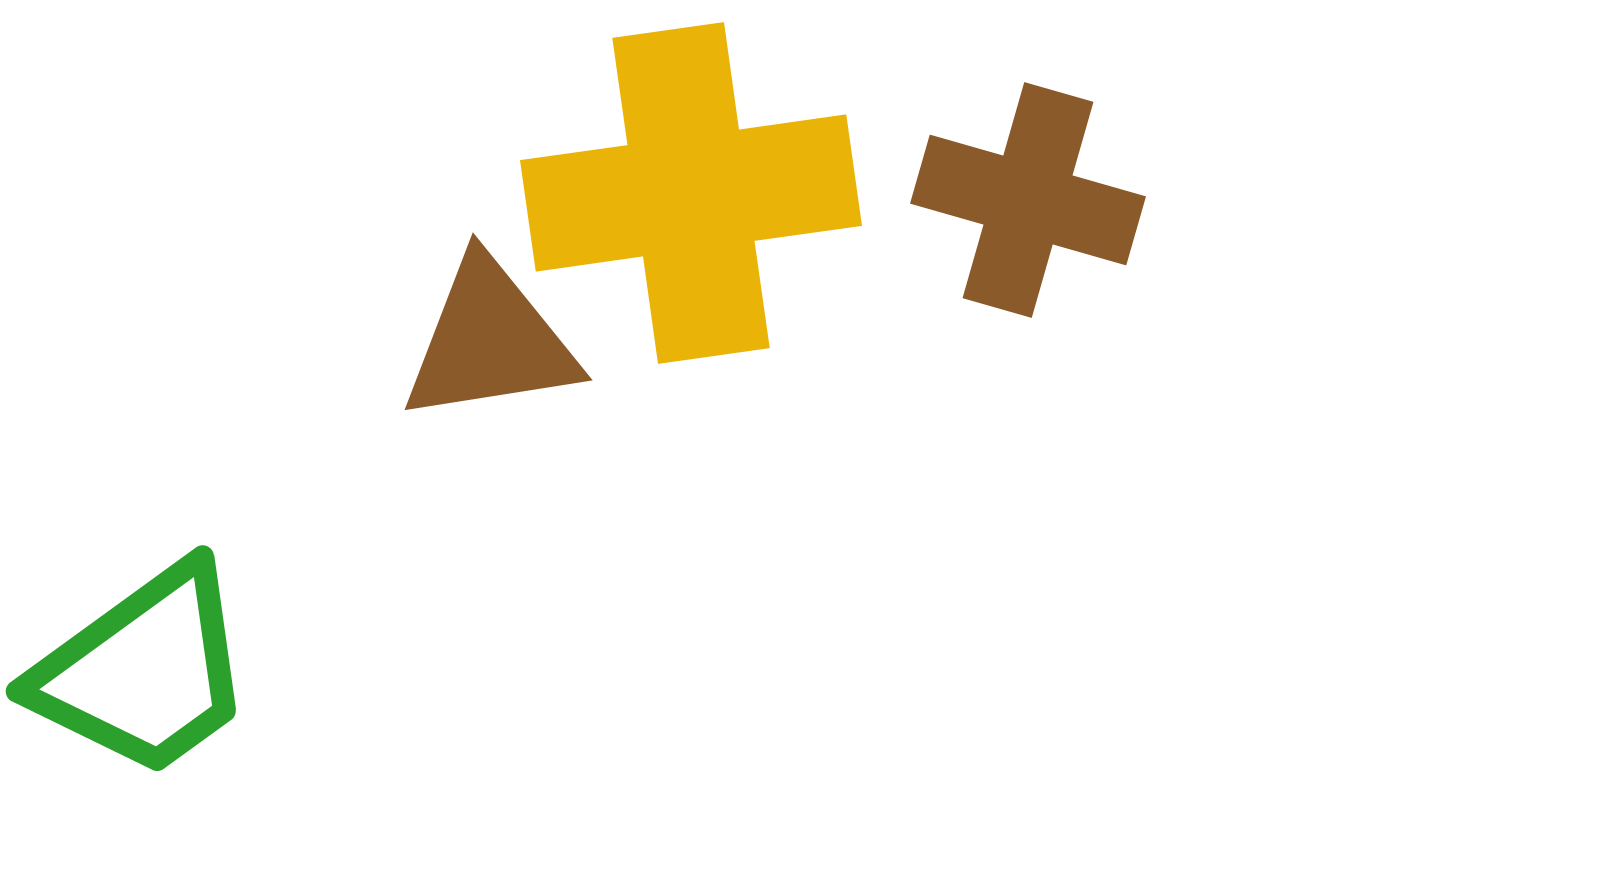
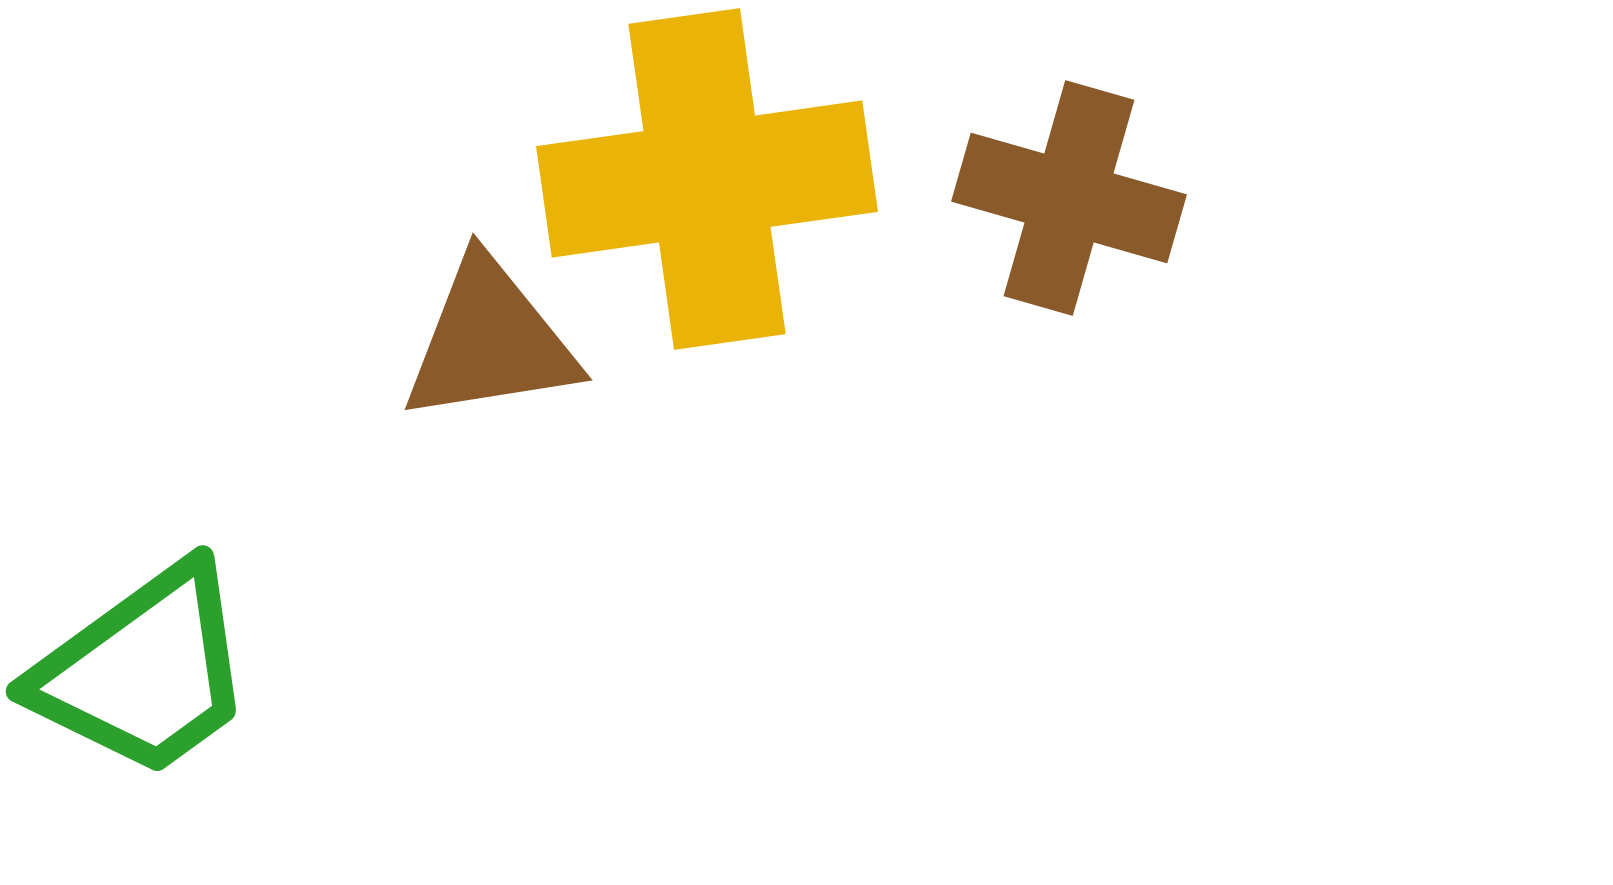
yellow cross: moved 16 px right, 14 px up
brown cross: moved 41 px right, 2 px up
